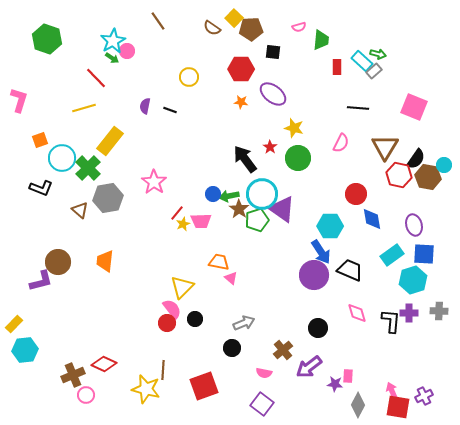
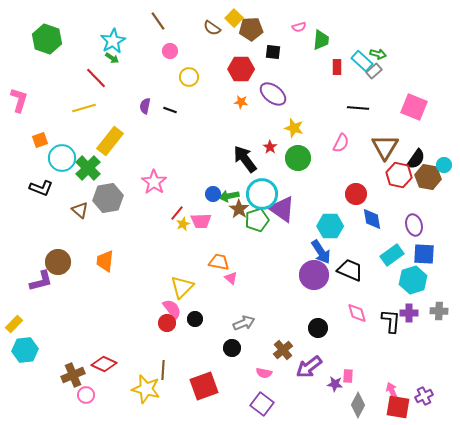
pink circle at (127, 51): moved 43 px right
